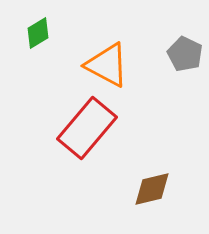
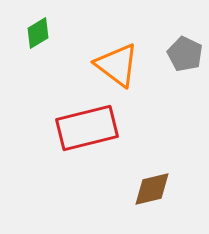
orange triangle: moved 10 px right; rotated 9 degrees clockwise
red rectangle: rotated 36 degrees clockwise
